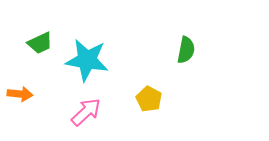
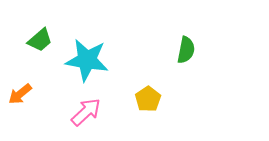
green trapezoid: moved 3 px up; rotated 16 degrees counterclockwise
orange arrow: rotated 135 degrees clockwise
yellow pentagon: moved 1 px left; rotated 10 degrees clockwise
